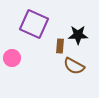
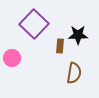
purple square: rotated 20 degrees clockwise
brown semicircle: moved 7 px down; rotated 110 degrees counterclockwise
